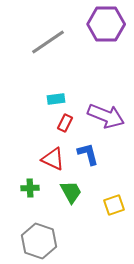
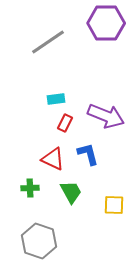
purple hexagon: moved 1 px up
yellow square: rotated 20 degrees clockwise
